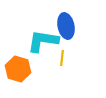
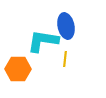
yellow line: moved 3 px right, 1 px down
orange hexagon: rotated 15 degrees counterclockwise
